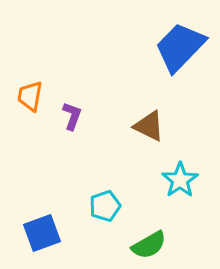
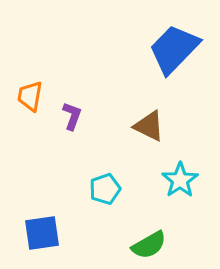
blue trapezoid: moved 6 px left, 2 px down
cyan pentagon: moved 17 px up
blue square: rotated 12 degrees clockwise
